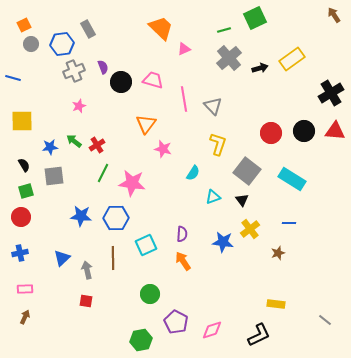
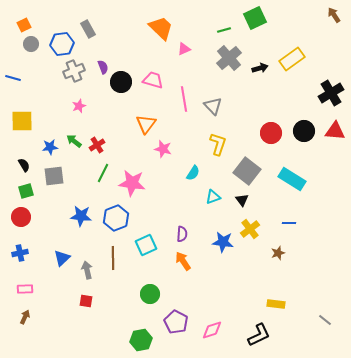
blue hexagon at (116, 218): rotated 20 degrees counterclockwise
